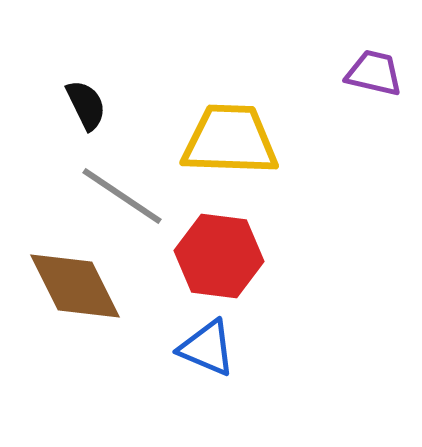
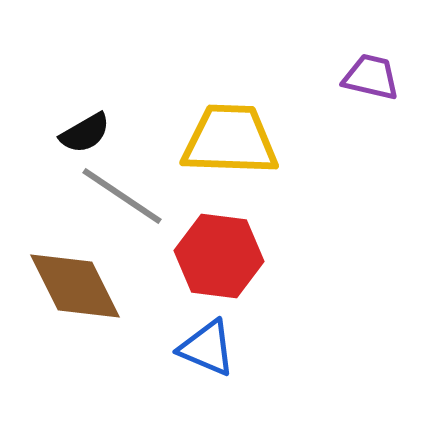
purple trapezoid: moved 3 px left, 4 px down
black semicircle: moved 1 px left, 28 px down; rotated 86 degrees clockwise
